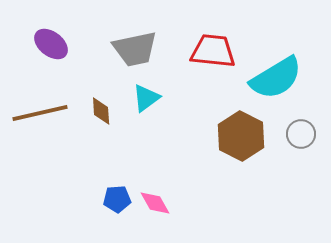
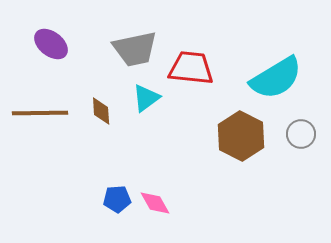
red trapezoid: moved 22 px left, 17 px down
brown line: rotated 12 degrees clockwise
